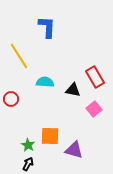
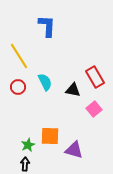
blue L-shape: moved 1 px up
cyan semicircle: rotated 60 degrees clockwise
red circle: moved 7 px right, 12 px up
green star: rotated 16 degrees clockwise
black arrow: moved 3 px left; rotated 24 degrees counterclockwise
